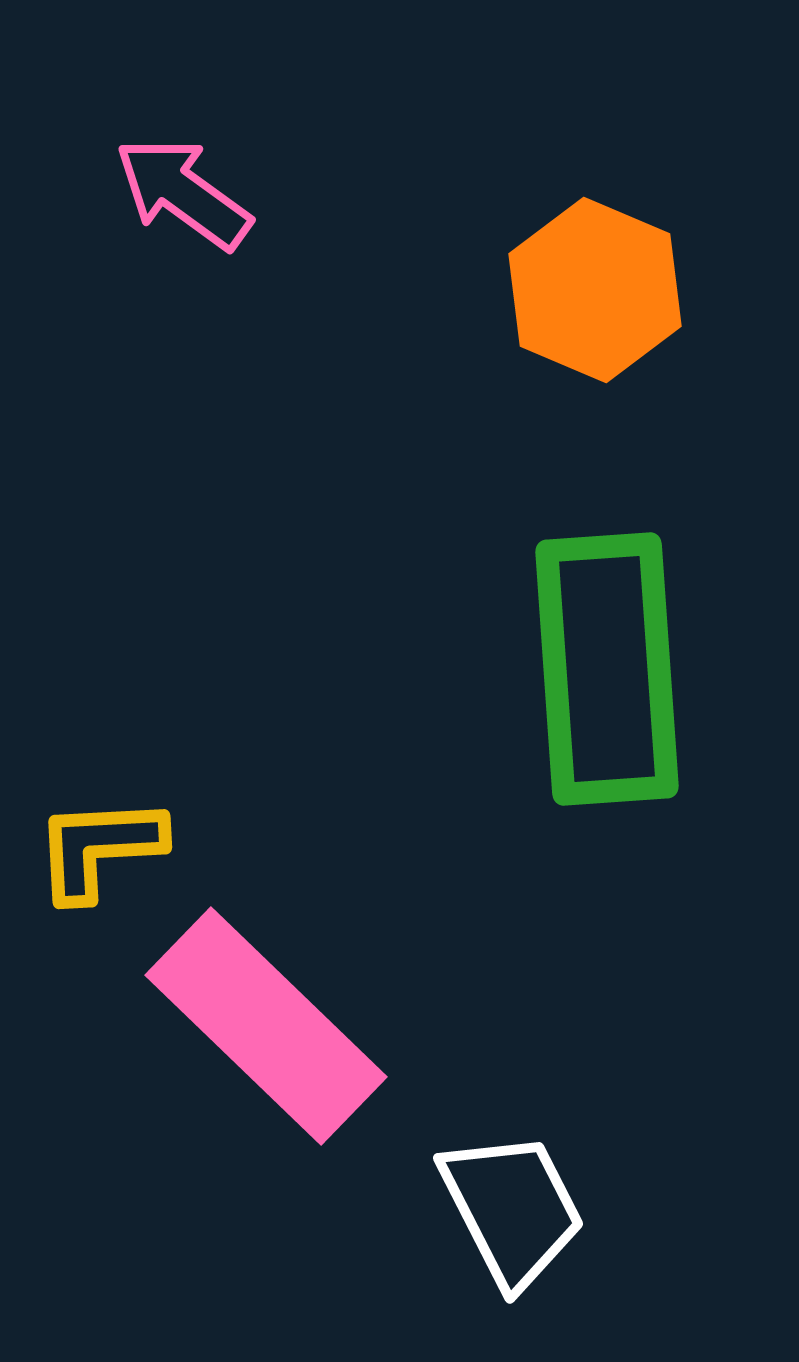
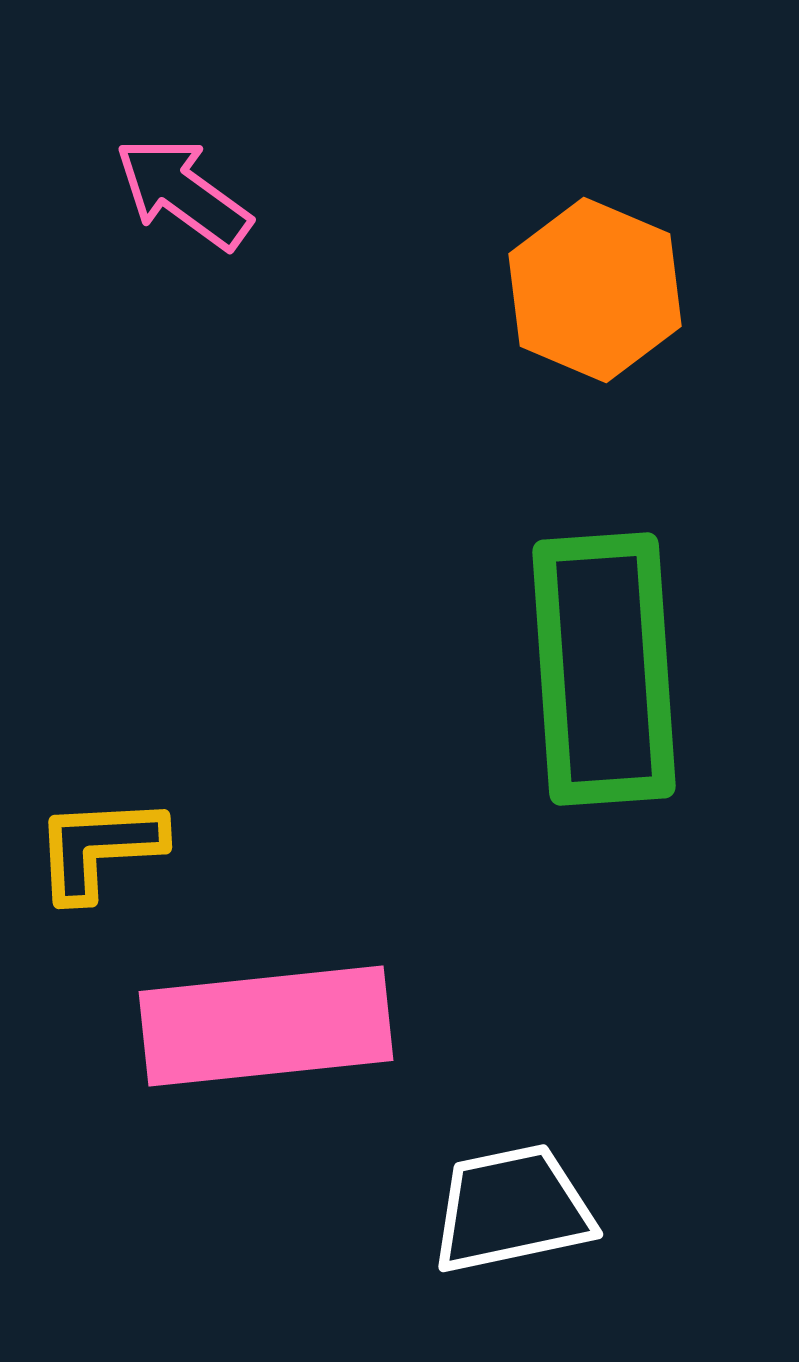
green rectangle: moved 3 px left
pink rectangle: rotated 50 degrees counterclockwise
white trapezoid: rotated 75 degrees counterclockwise
